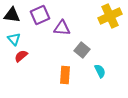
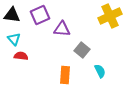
purple triangle: moved 1 px down
red semicircle: rotated 48 degrees clockwise
